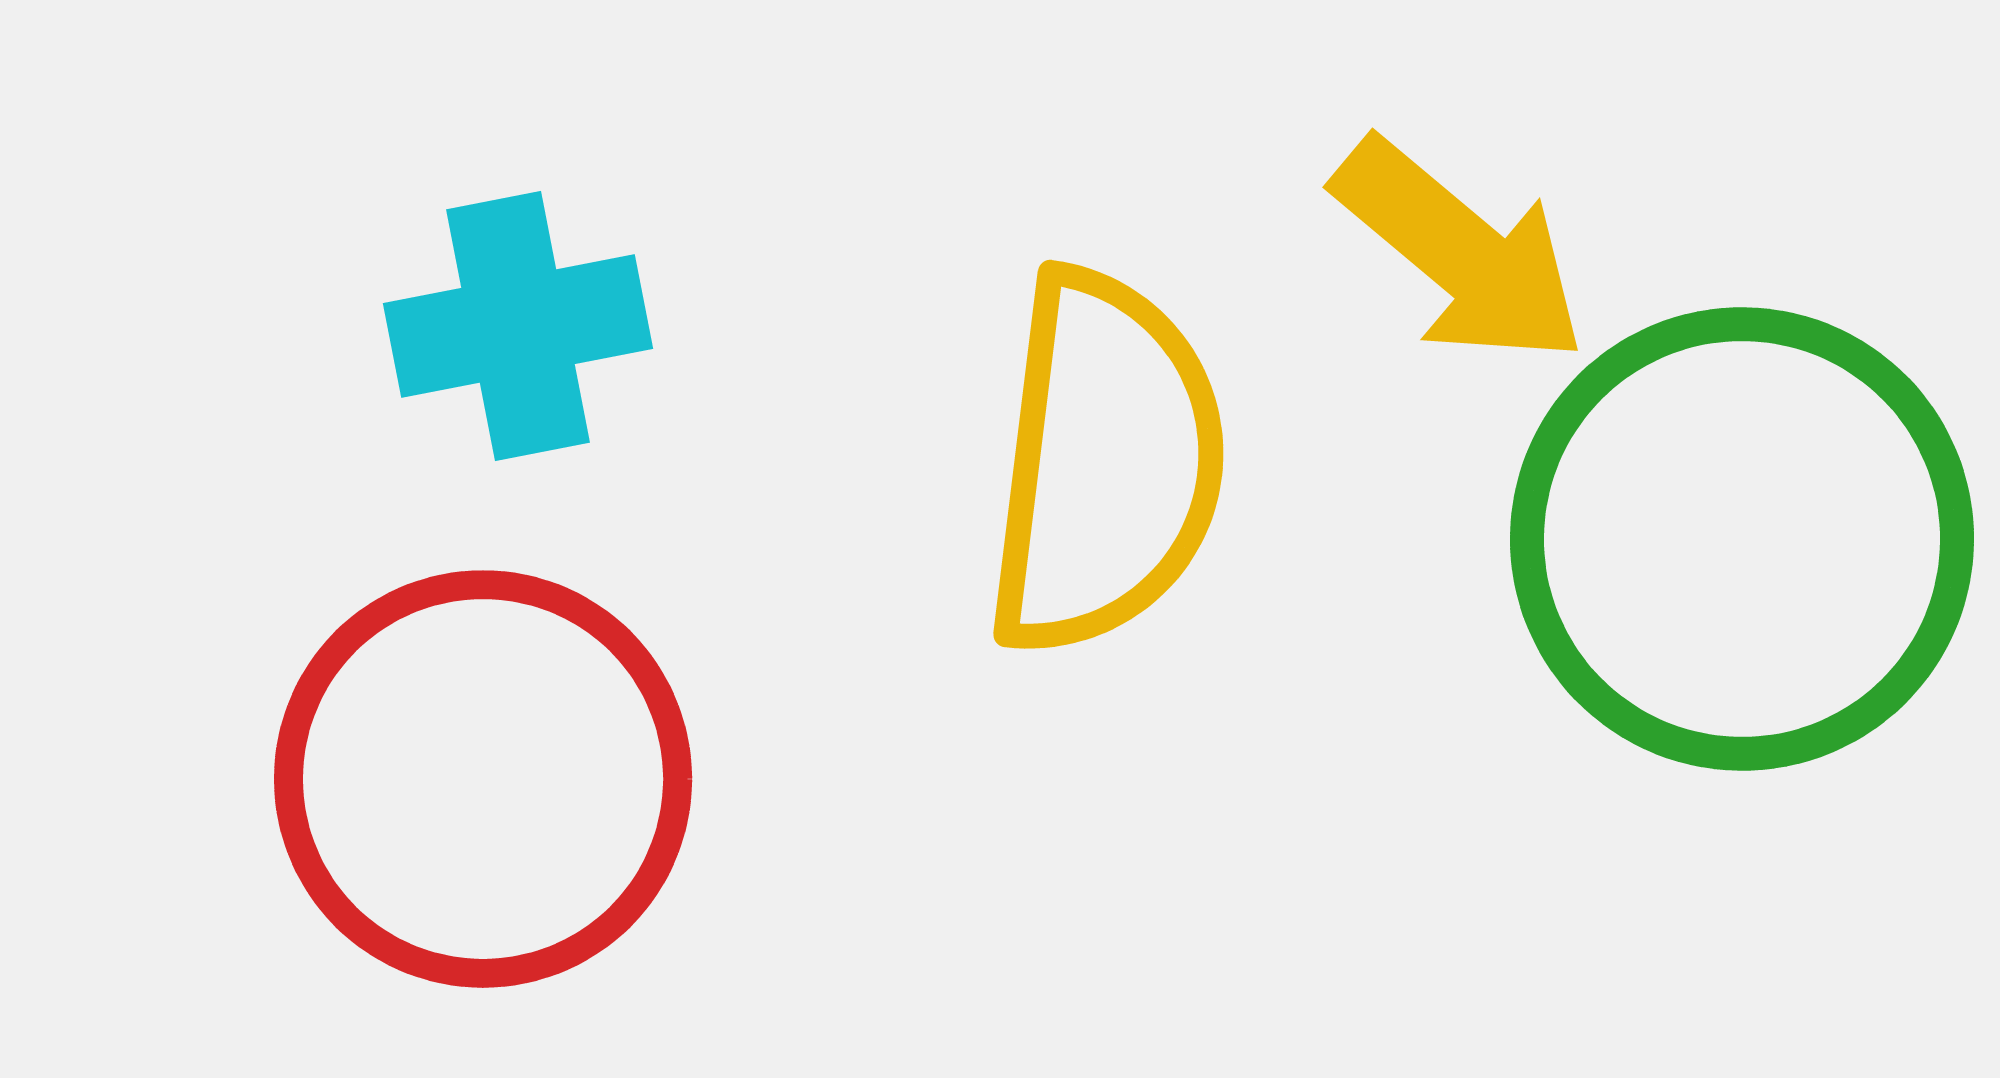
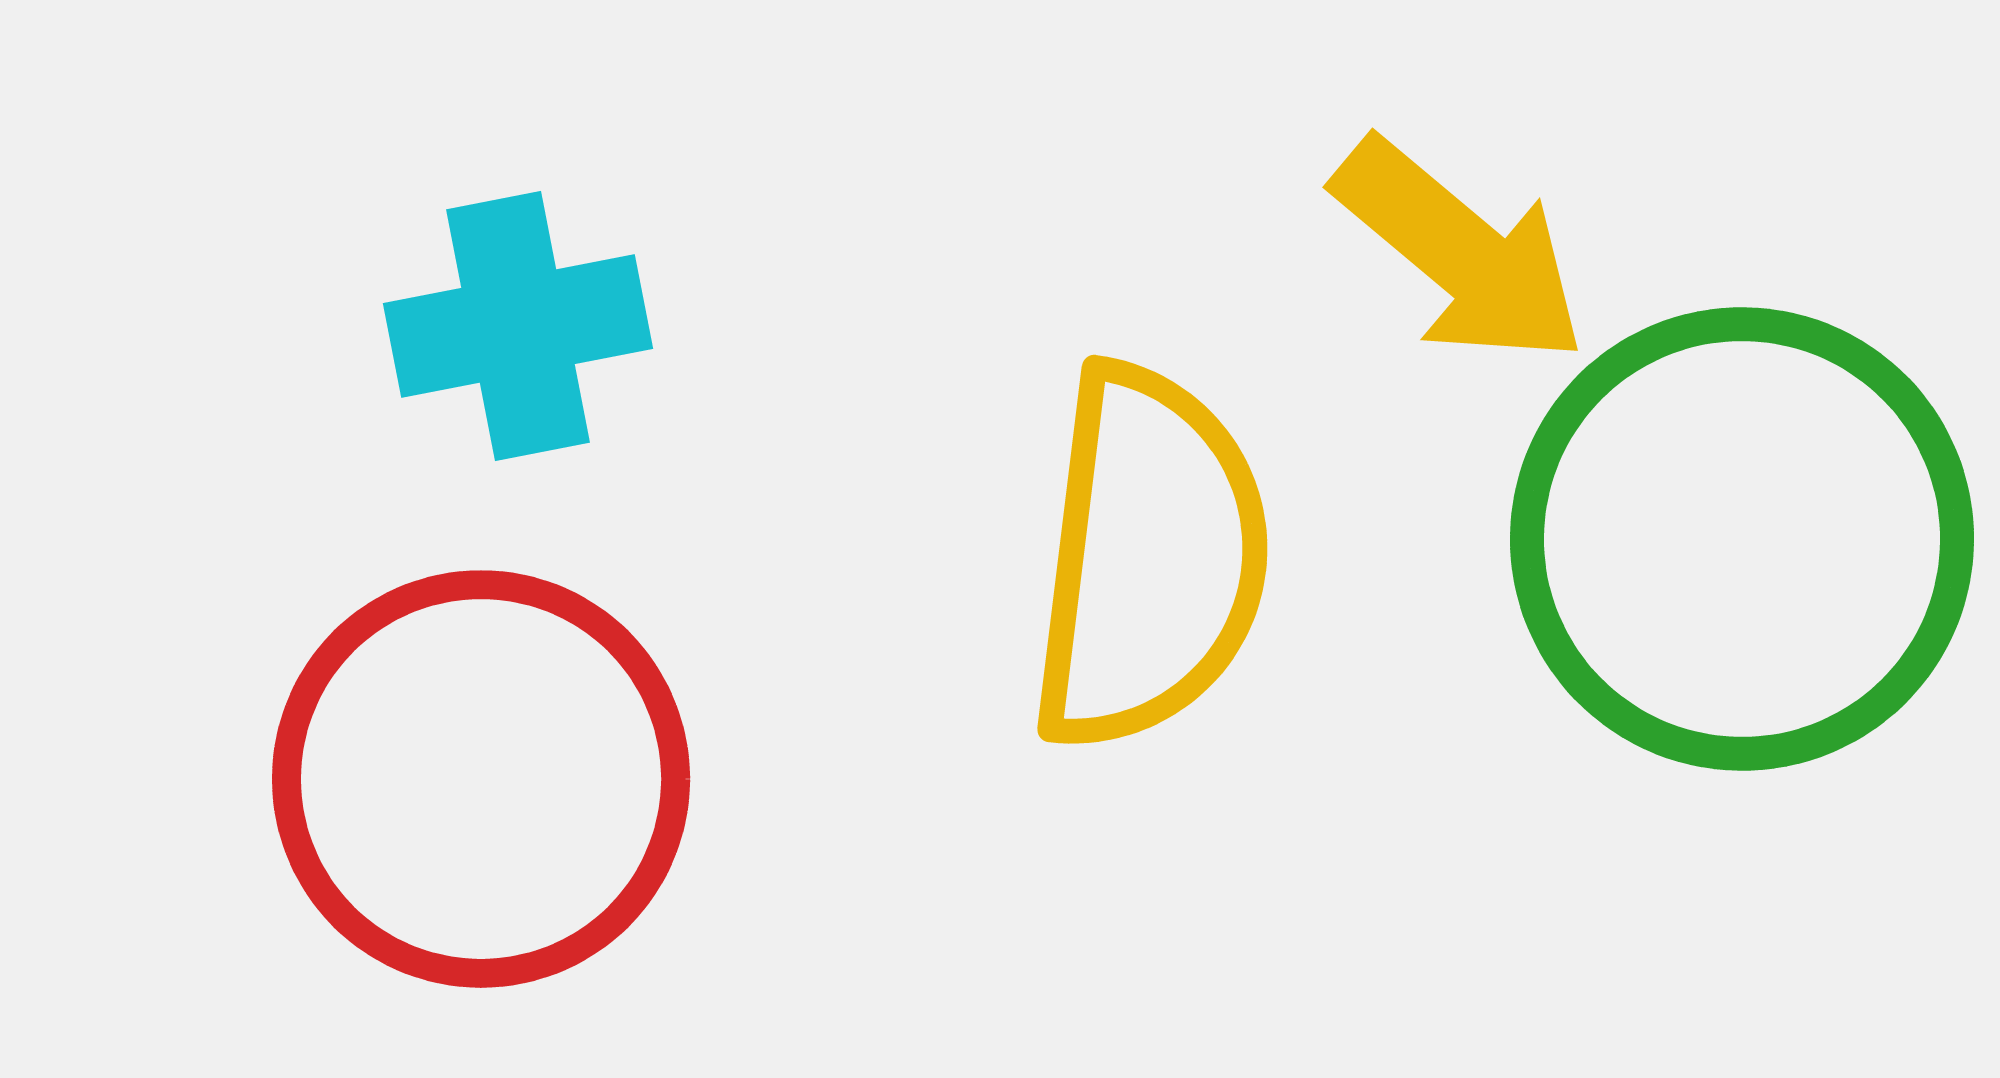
yellow semicircle: moved 44 px right, 95 px down
red circle: moved 2 px left
